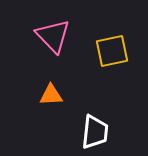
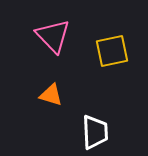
orange triangle: rotated 20 degrees clockwise
white trapezoid: rotated 9 degrees counterclockwise
